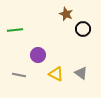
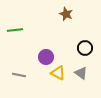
black circle: moved 2 px right, 19 px down
purple circle: moved 8 px right, 2 px down
yellow triangle: moved 2 px right, 1 px up
